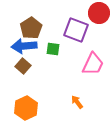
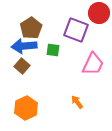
green square: moved 1 px down
brown square: moved 1 px left
